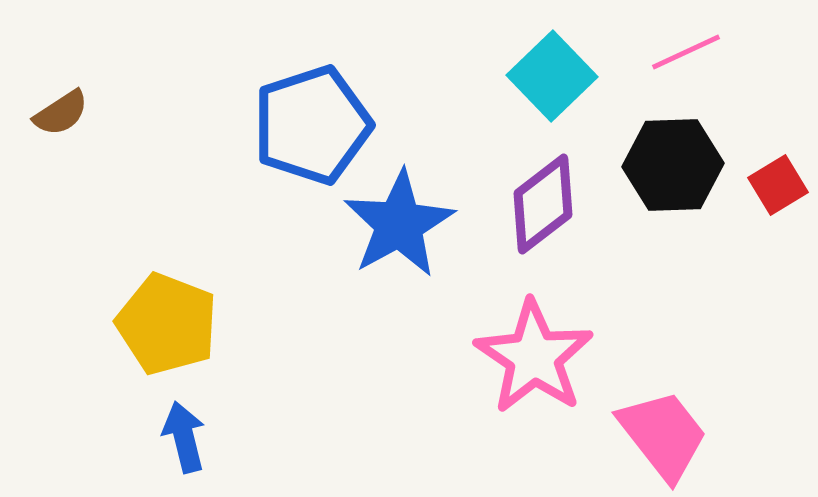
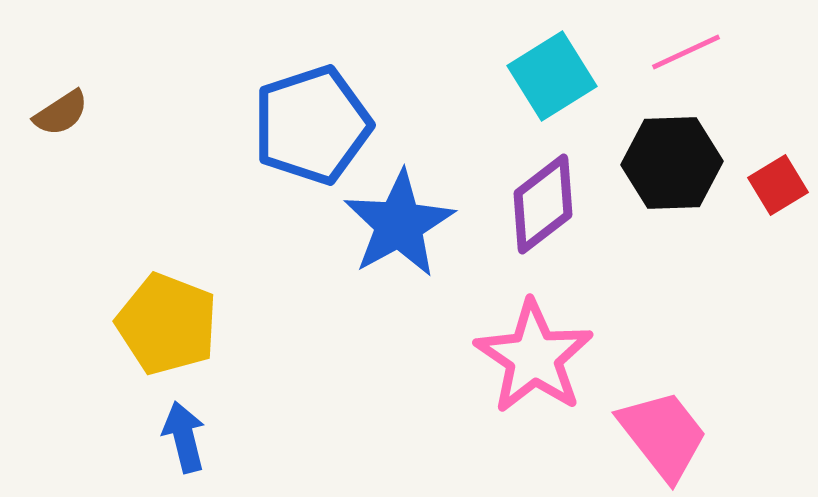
cyan square: rotated 12 degrees clockwise
black hexagon: moved 1 px left, 2 px up
